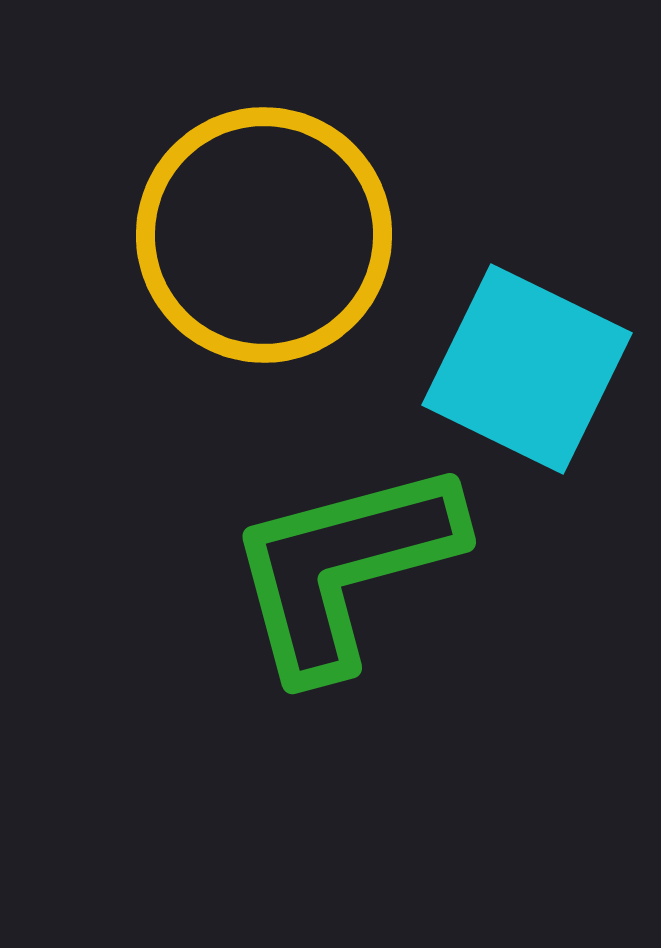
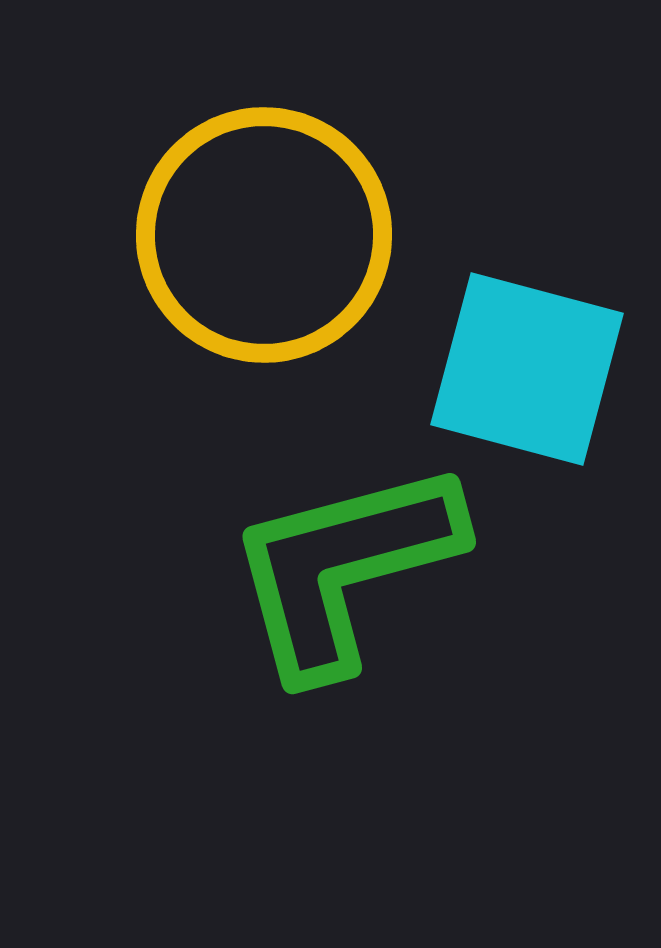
cyan square: rotated 11 degrees counterclockwise
